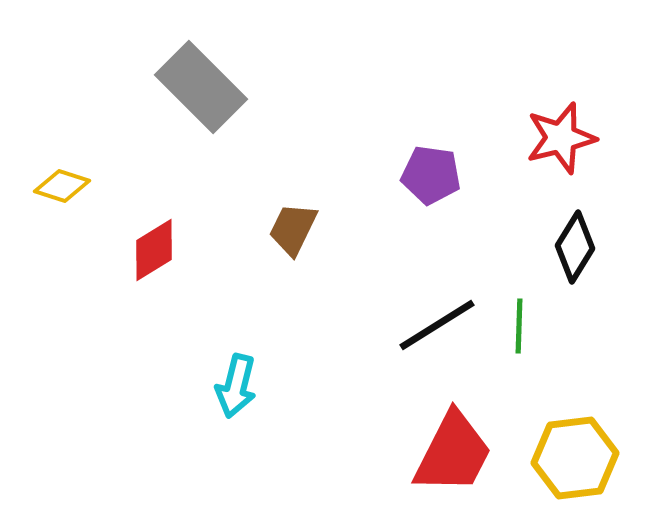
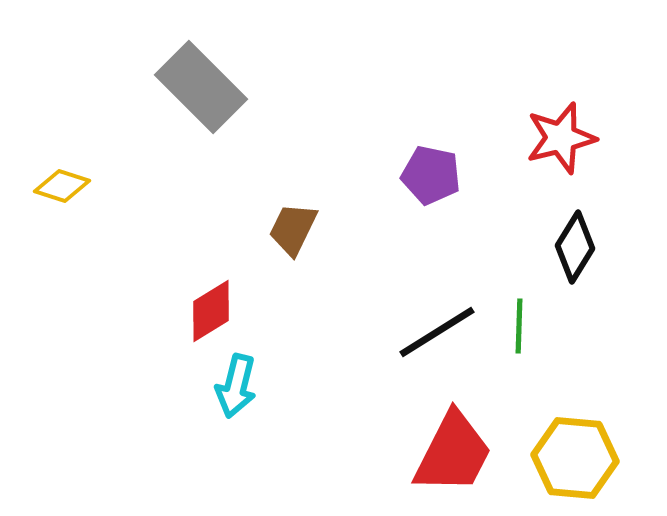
purple pentagon: rotated 4 degrees clockwise
red diamond: moved 57 px right, 61 px down
black line: moved 7 px down
yellow hexagon: rotated 12 degrees clockwise
